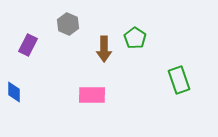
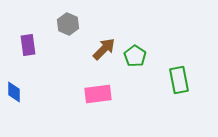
green pentagon: moved 18 px down
purple rectangle: rotated 35 degrees counterclockwise
brown arrow: rotated 135 degrees counterclockwise
green rectangle: rotated 8 degrees clockwise
pink rectangle: moved 6 px right, 1 px up; rotated 8 degrees counterclockwise
